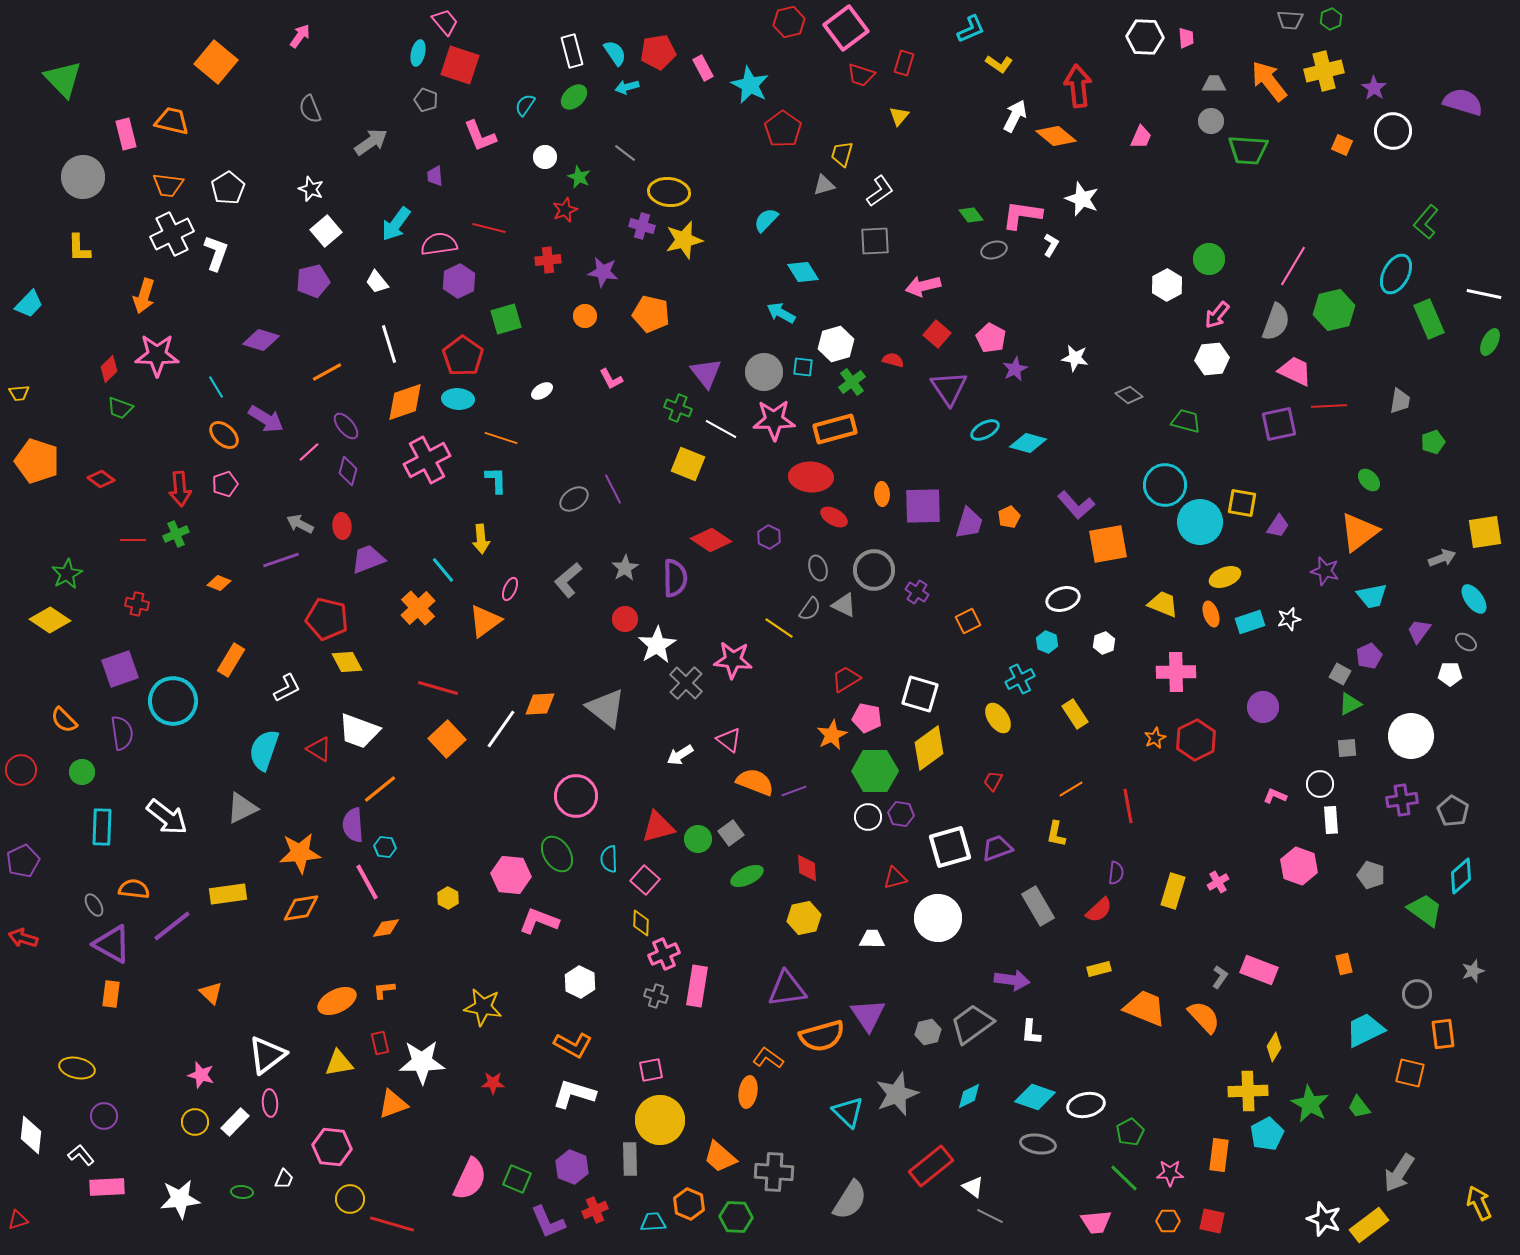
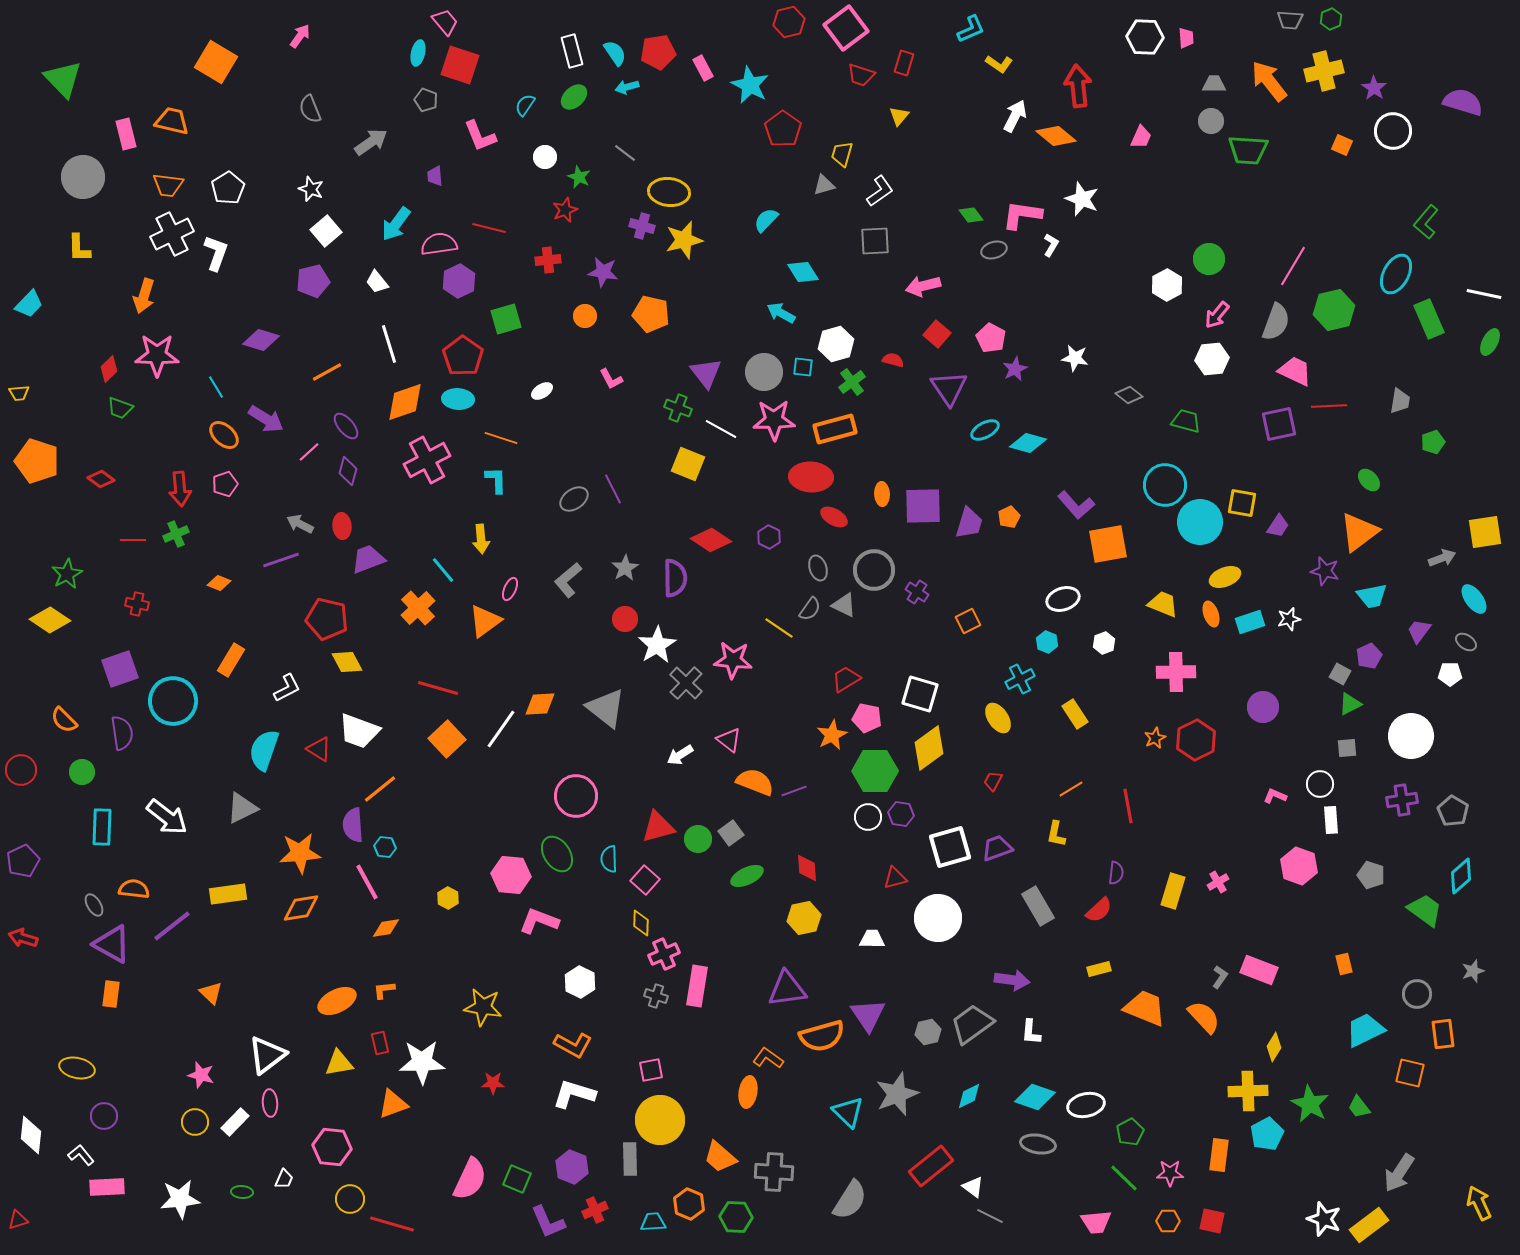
orange square at (216, 62): rotated 9 degrees counterclockwise
